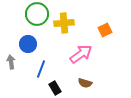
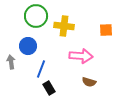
green circle: moved 1 px left, 2 px down
yellow cross: moved 3 px down; rotated 12 degrees clockwise
orange square: moved 1 px right; rotated 24 degrees clockwise
blue circle: moved 2 px down
pink arrow: moved 2 px down; rotated 40 degrees clockwise
brown semicircle: moved 4 px right, 1 px up
black rectangle: moved 6 px left
